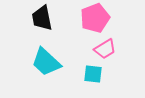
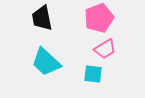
pink pentagon: moved 4 px right
